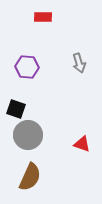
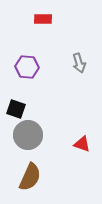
red rectangle: moved 2 px down
